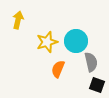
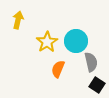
yellow star: rotated 15 degrees counterclockwise
black square: rotated 14 degrees clockwise
